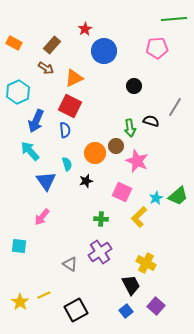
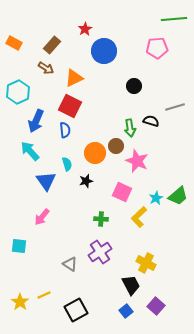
gray line: rotated 42 degrees clockwise
